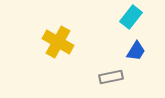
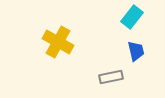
cyan rectangle: moved 1 px right
blue trapezoid: rotated 45 degrees counterclockwise
